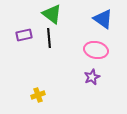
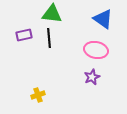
green triangle: rotated 30 degrees counterclockwise
